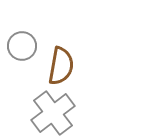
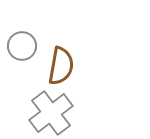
gray cross: moved 2 px left
